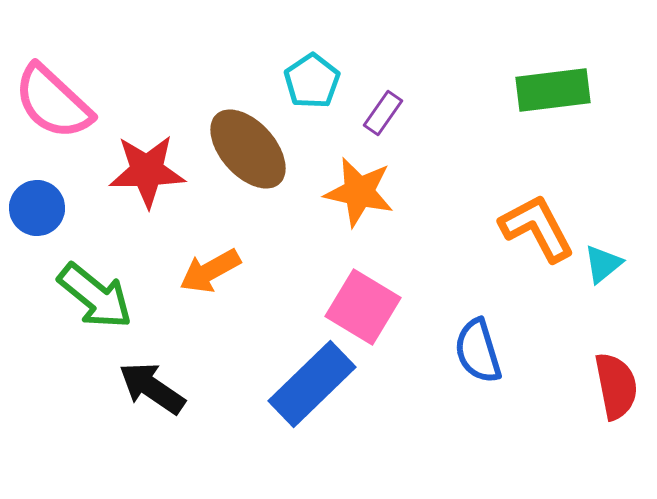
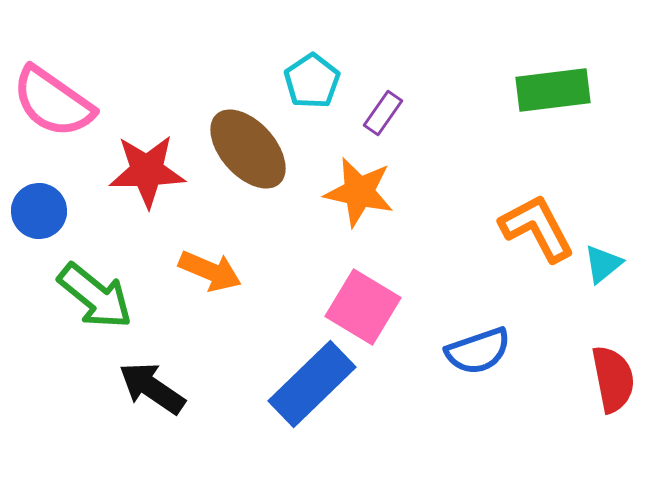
pink semicircle: rotated 8 degrees counterclockwise
blue circle: moved 2 px right, 3 px down
orange arrow: rotated 128 degrees counterclockwise
blue semicircle: rotated 92 degrees counterclockwise
red semicircle: moved 3 px left, 7 px up
